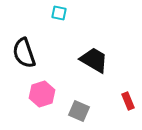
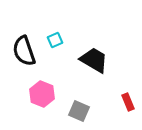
cyan square: moved 4 px left, 27 px down; rotated 35 degrees counterclockwise
black semicircle: moved 2 px up
pink hexagon: rotated 20 degrees counterclockwise
red rectangle: moved 1 px down
